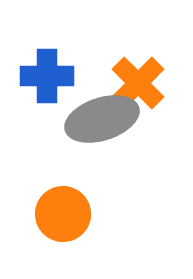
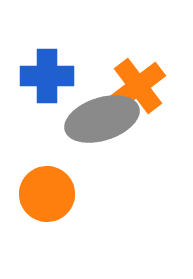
orange cross: moved 3 px down; rotated 8 degrees clockwise
orange circle: moved 16 px left, 20 px up
